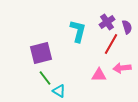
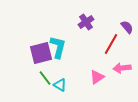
purple cross: moved 21 px left
purple semicircle: rotated 24 degrees counterclockwise
cyan L-shape: moved 20 px left, 16 px down
pink triangle: moved 2 px left, 2 px down; rotated 35 degrees counterclockwise
cyan triangle: moved 1 px right, 6 px up
